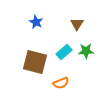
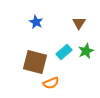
brown triangle: moved 2 px right, 1 px up
green star: rotated 21 degrees counterclockwise
orange semicircle: moved 10 px left
